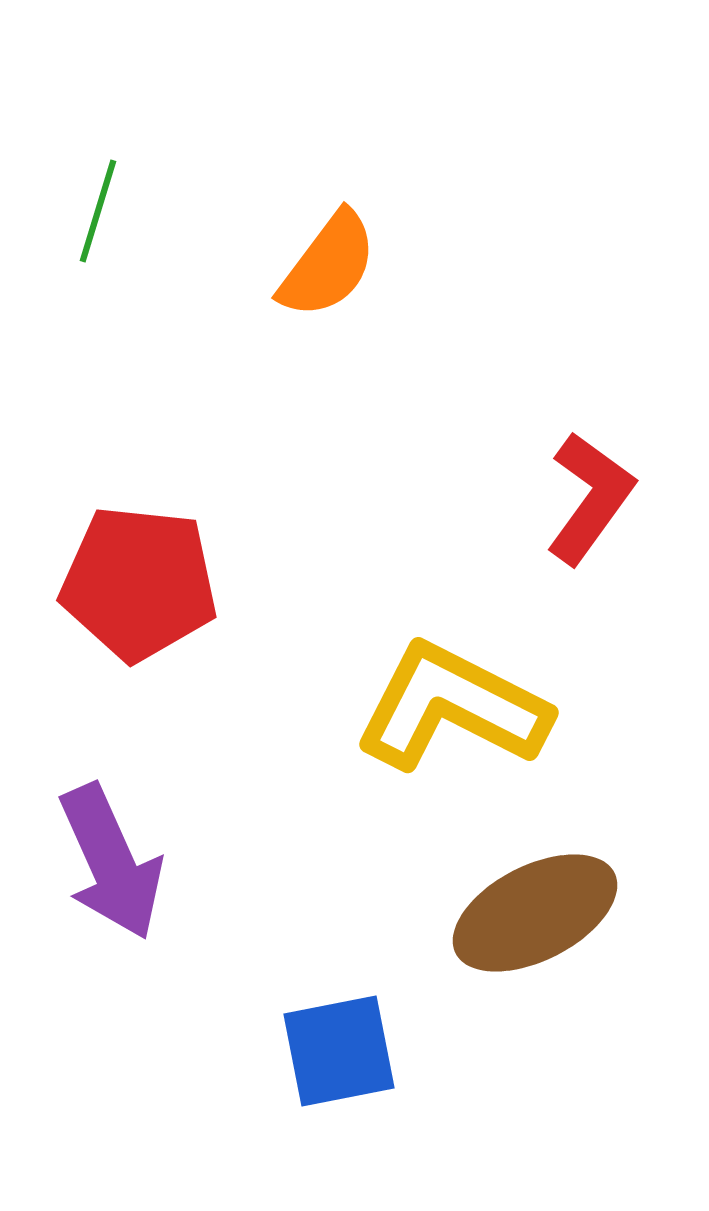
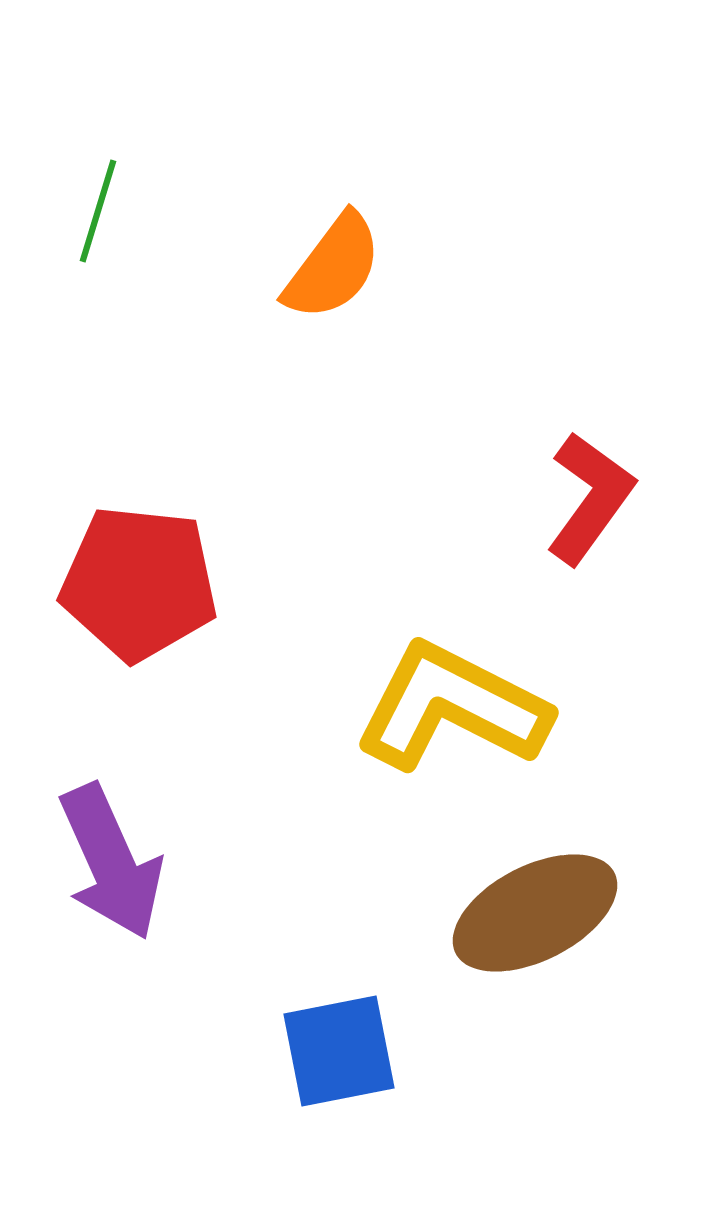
orange semicircle: moved 5 px right, 2 px down
